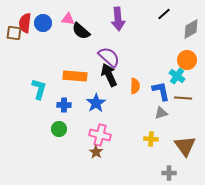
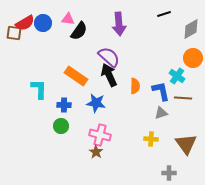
black line: rotated 24 degrees clockwise
purple arrow: moved 1 px right, 5 px down
red semicircle: rotated 126 degrees counterclockwise
black semicircle: moved 2 px left; rotated 96 degrees counterclockwise
orange circle: moved 6 px right, 2 px up
orange rectangle: moved 1 px right; rotated 30 degrees clockwise
cyan L-shape: rotated 15 degrees counterclockwise
blue star: rotated 30 degrees counterclockwise
green circle: moved 2 px right, 3 px up
brown triangle: moved 1 px right, 2 px up
